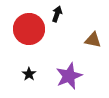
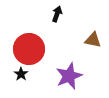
red circle: moved 20 px down
black star: moved 8 px left
